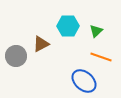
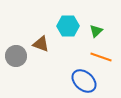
brown triangle: rotated 48 degrees clockwise
